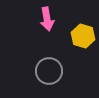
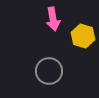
pink arrow: moved 6 px right
